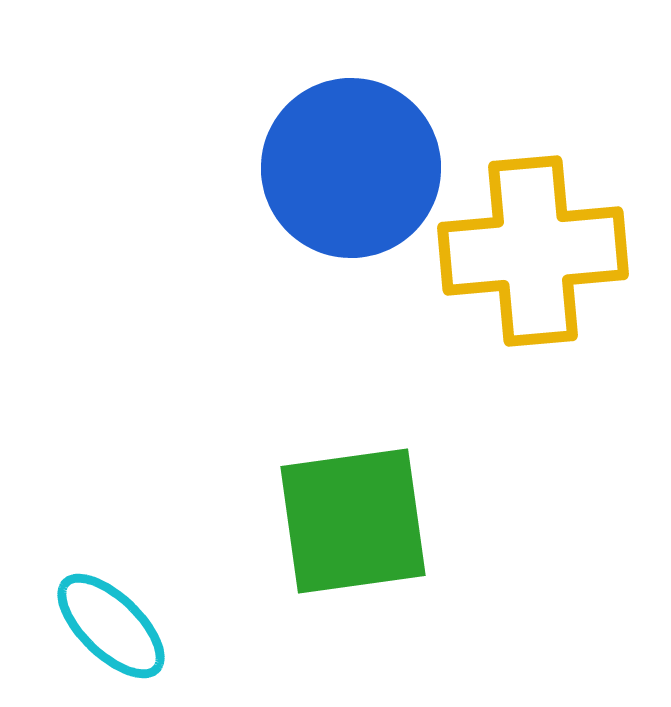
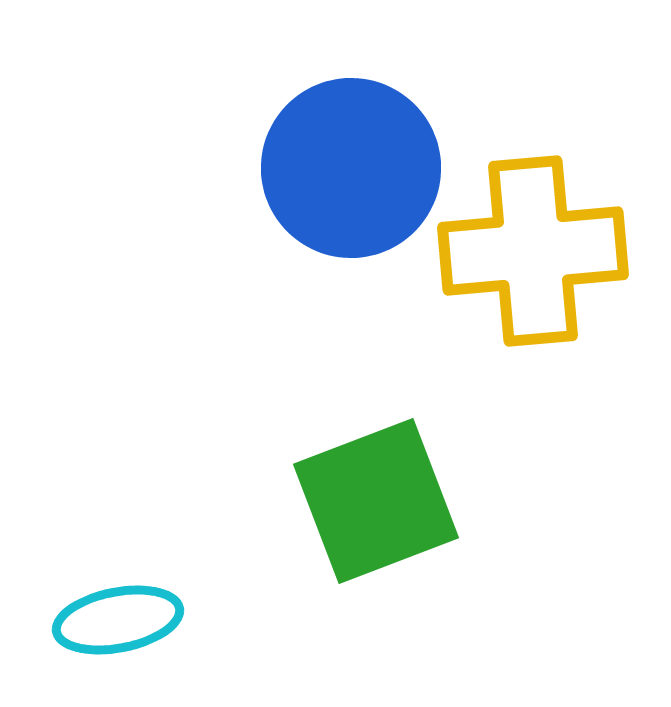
green square: moved 23 px right, 20 px up; rotated 13 degrees counterclockwise
cyan ellipse: moved 7 px right, 6 px up; rotated 55 degrees counterclockwise
